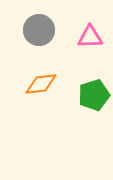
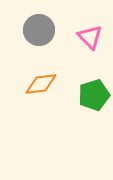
pink triangle: rotated 48 degrees clockwise
